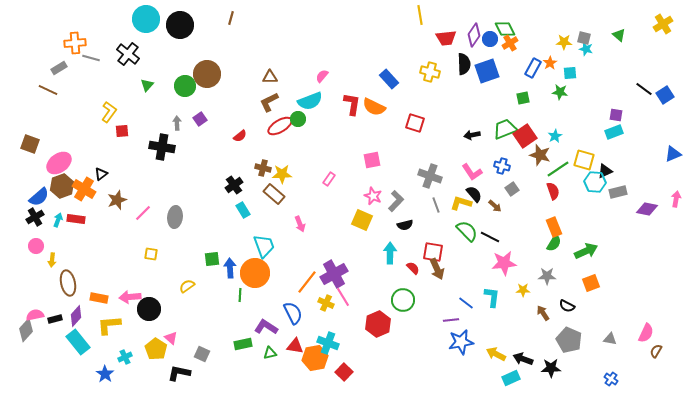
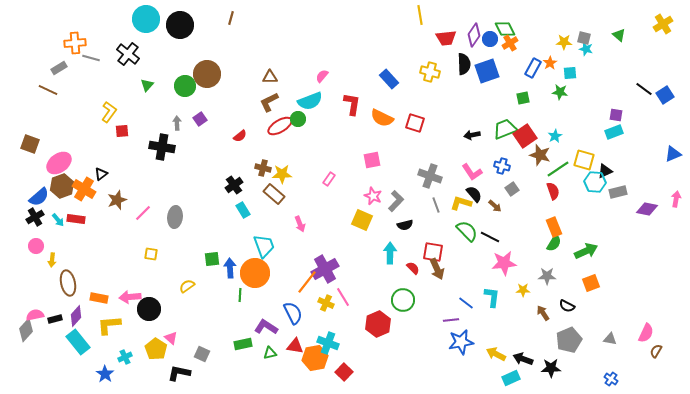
orange semicircle at (374, 107): moved 8 px right, 11 px down
cyan arrow at (58, 220): rotated 120 degrees clockwise
purple cross at (334, 274): moved 9 px left, 5 px up
gray pentagon at (569, 340): rotated 25 degrees clockwise
